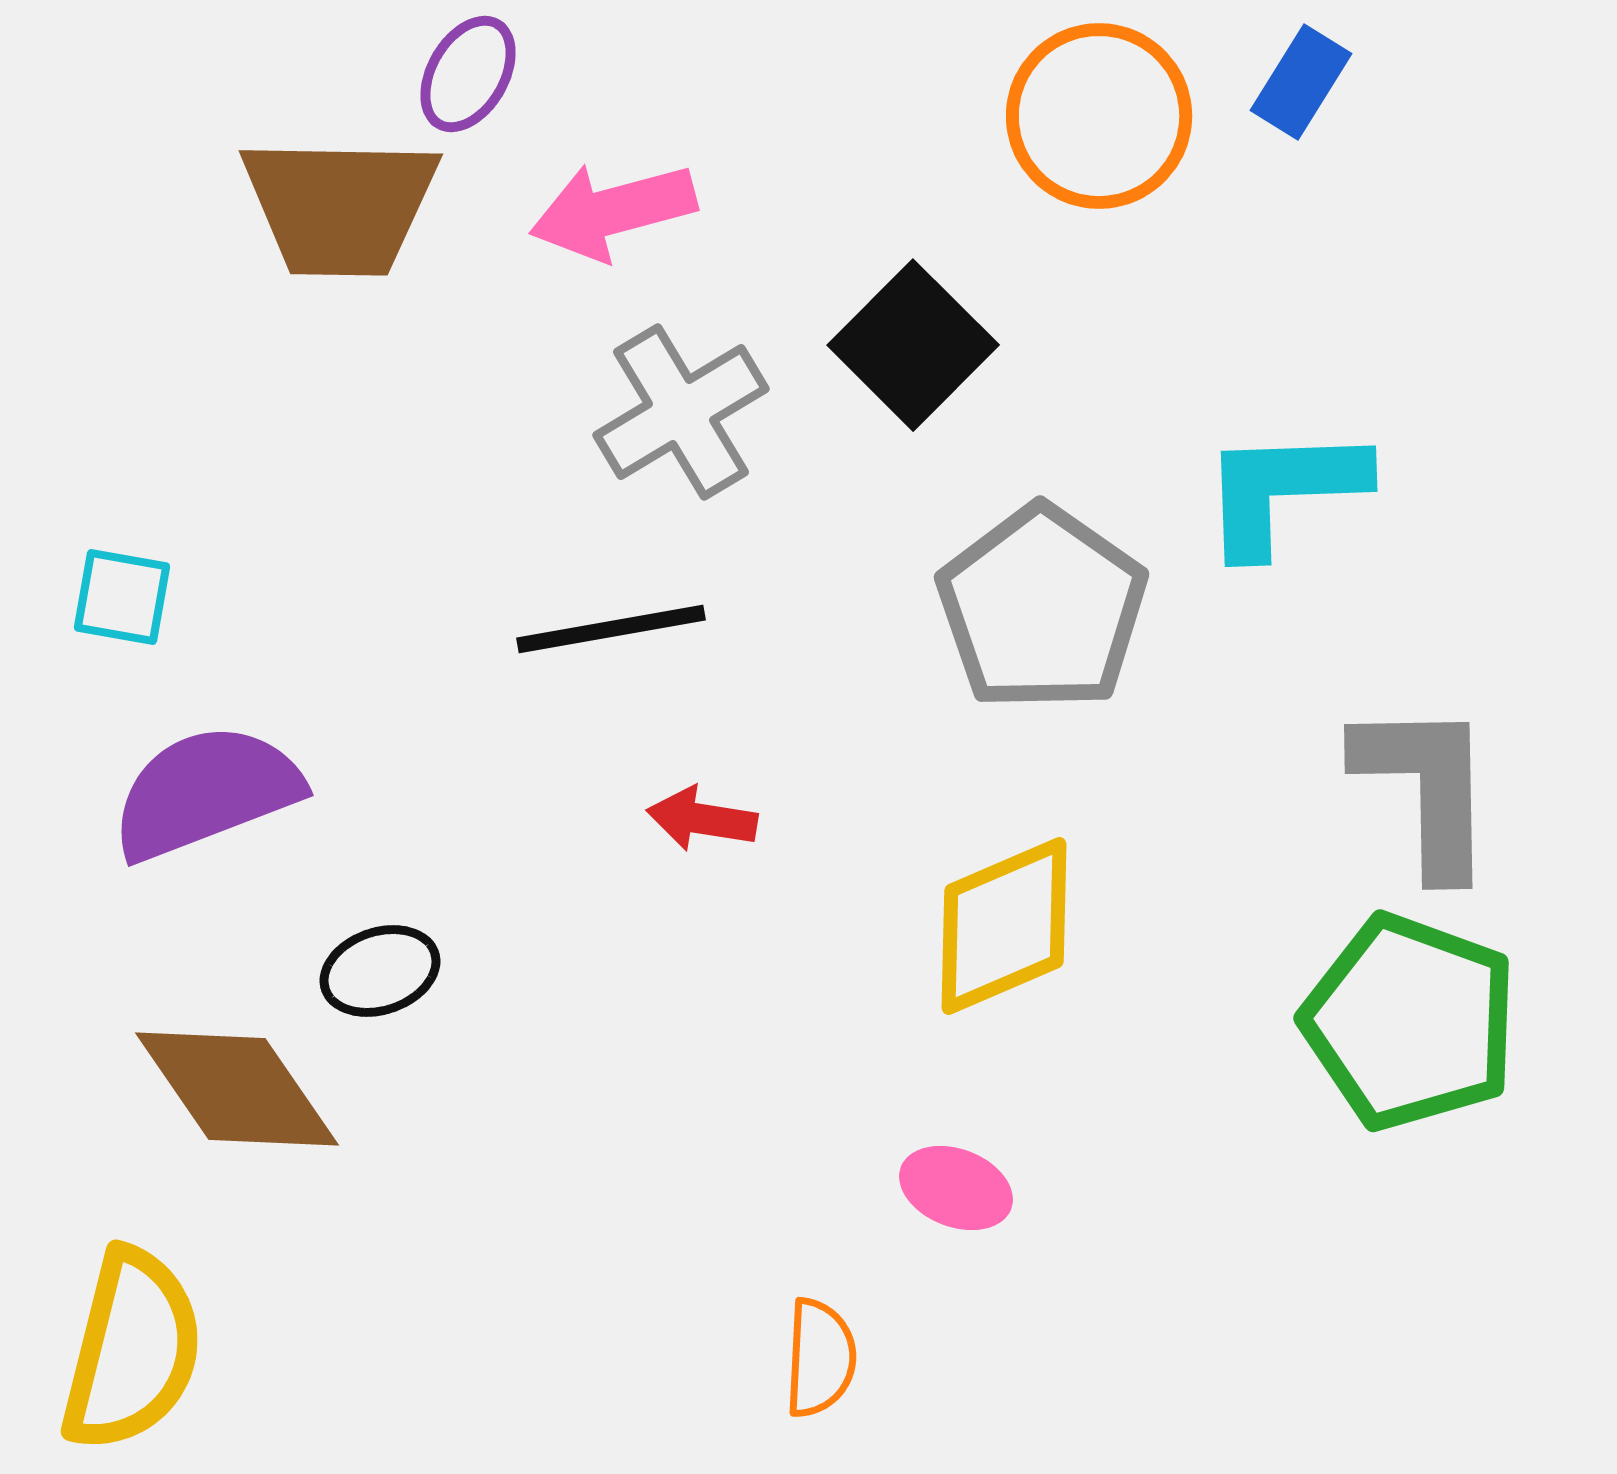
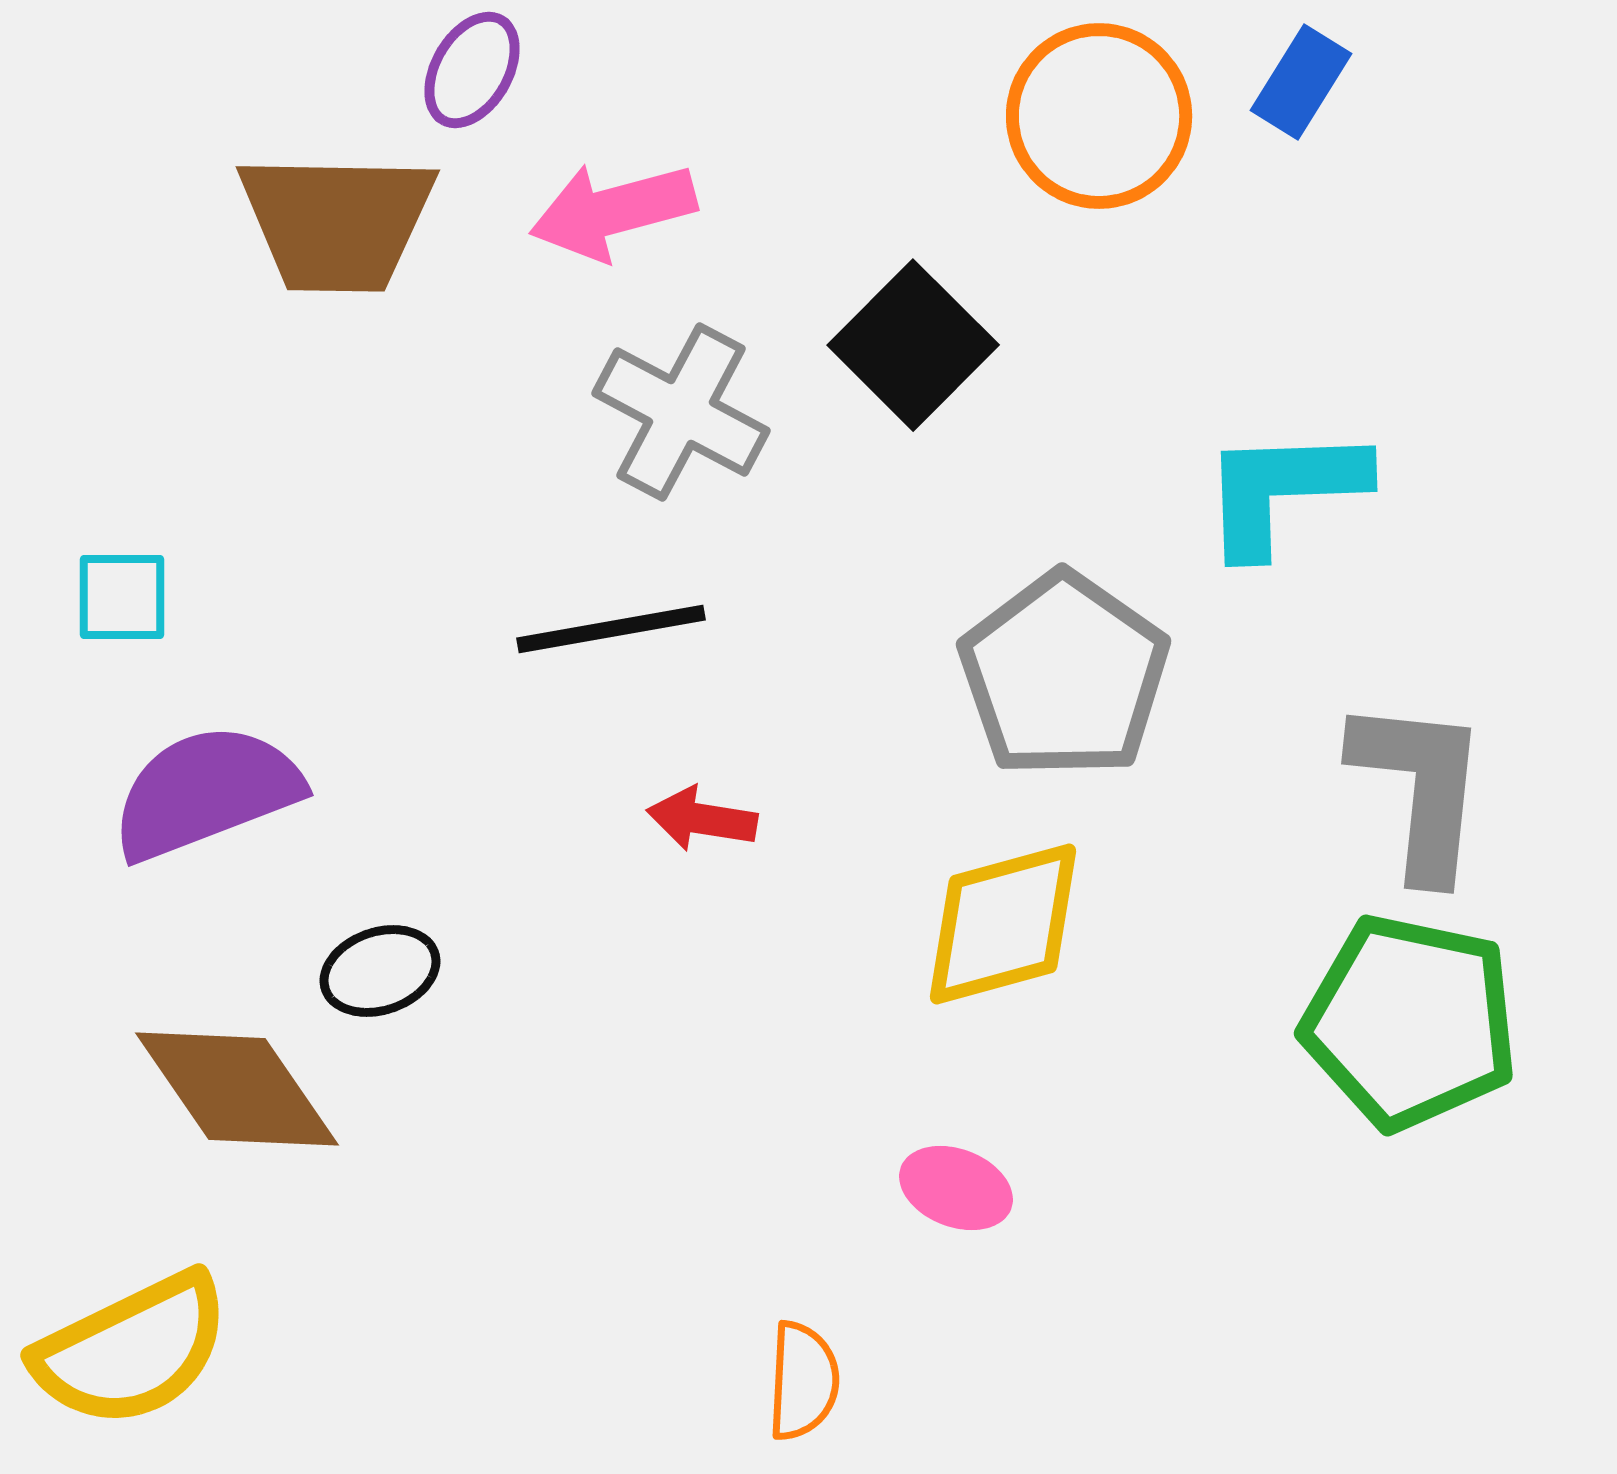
purple ellipse: moved 4 px right, 4 px up
brown trapezoid: moved 3 px left, 16 px down
gray cross: rotated 31 degrees counterclockwise
cyan square: rotated 10 degrees counterclockwise
gray pentagon: moved 22 px right, 67 px down
gray L-shape: moved 6 px left; rotated 7 degrees clockwise
yellow diamond: moved 1 px left, 2 px up; rotated 8 degrees clockwise
green pentagon: rotated 8 degrees counterclockwise
yellow semicircle: rotated 50 degrees clockwise
orange semicircle: moved 17 px left, 23 px down
